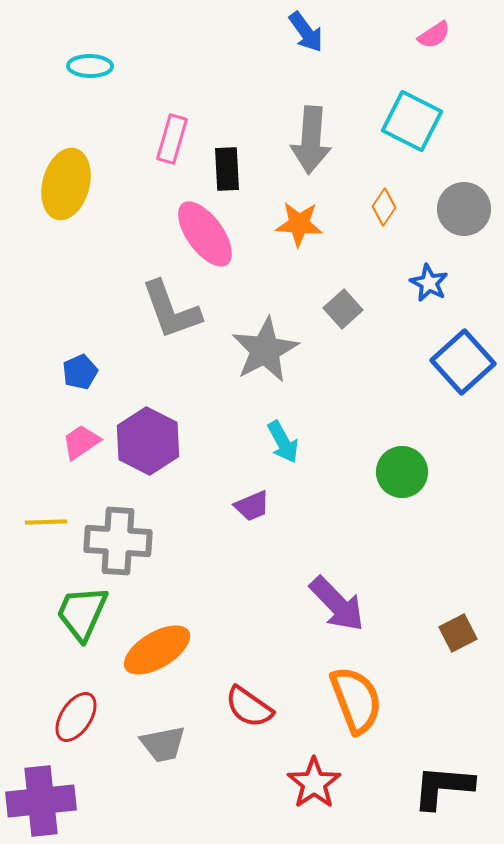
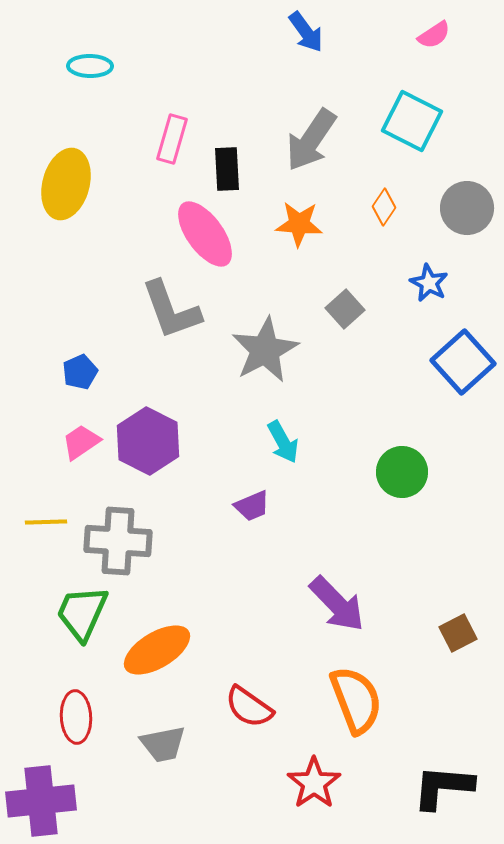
gray arrow: rotated 30 degrees clockwise
gray circle: moved 3 px right, 1 px up
gray square: moved 2 px right
red ellipse: rotated 36 degrees counterclockwise
